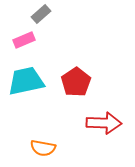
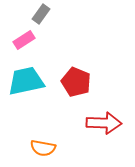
gray rectangle: rotated 12 degrees counterclockwise
pink rectangle: rotated 10 degrees counterclockwise
red pentagon: rotated 16 degrees counterclockwise
